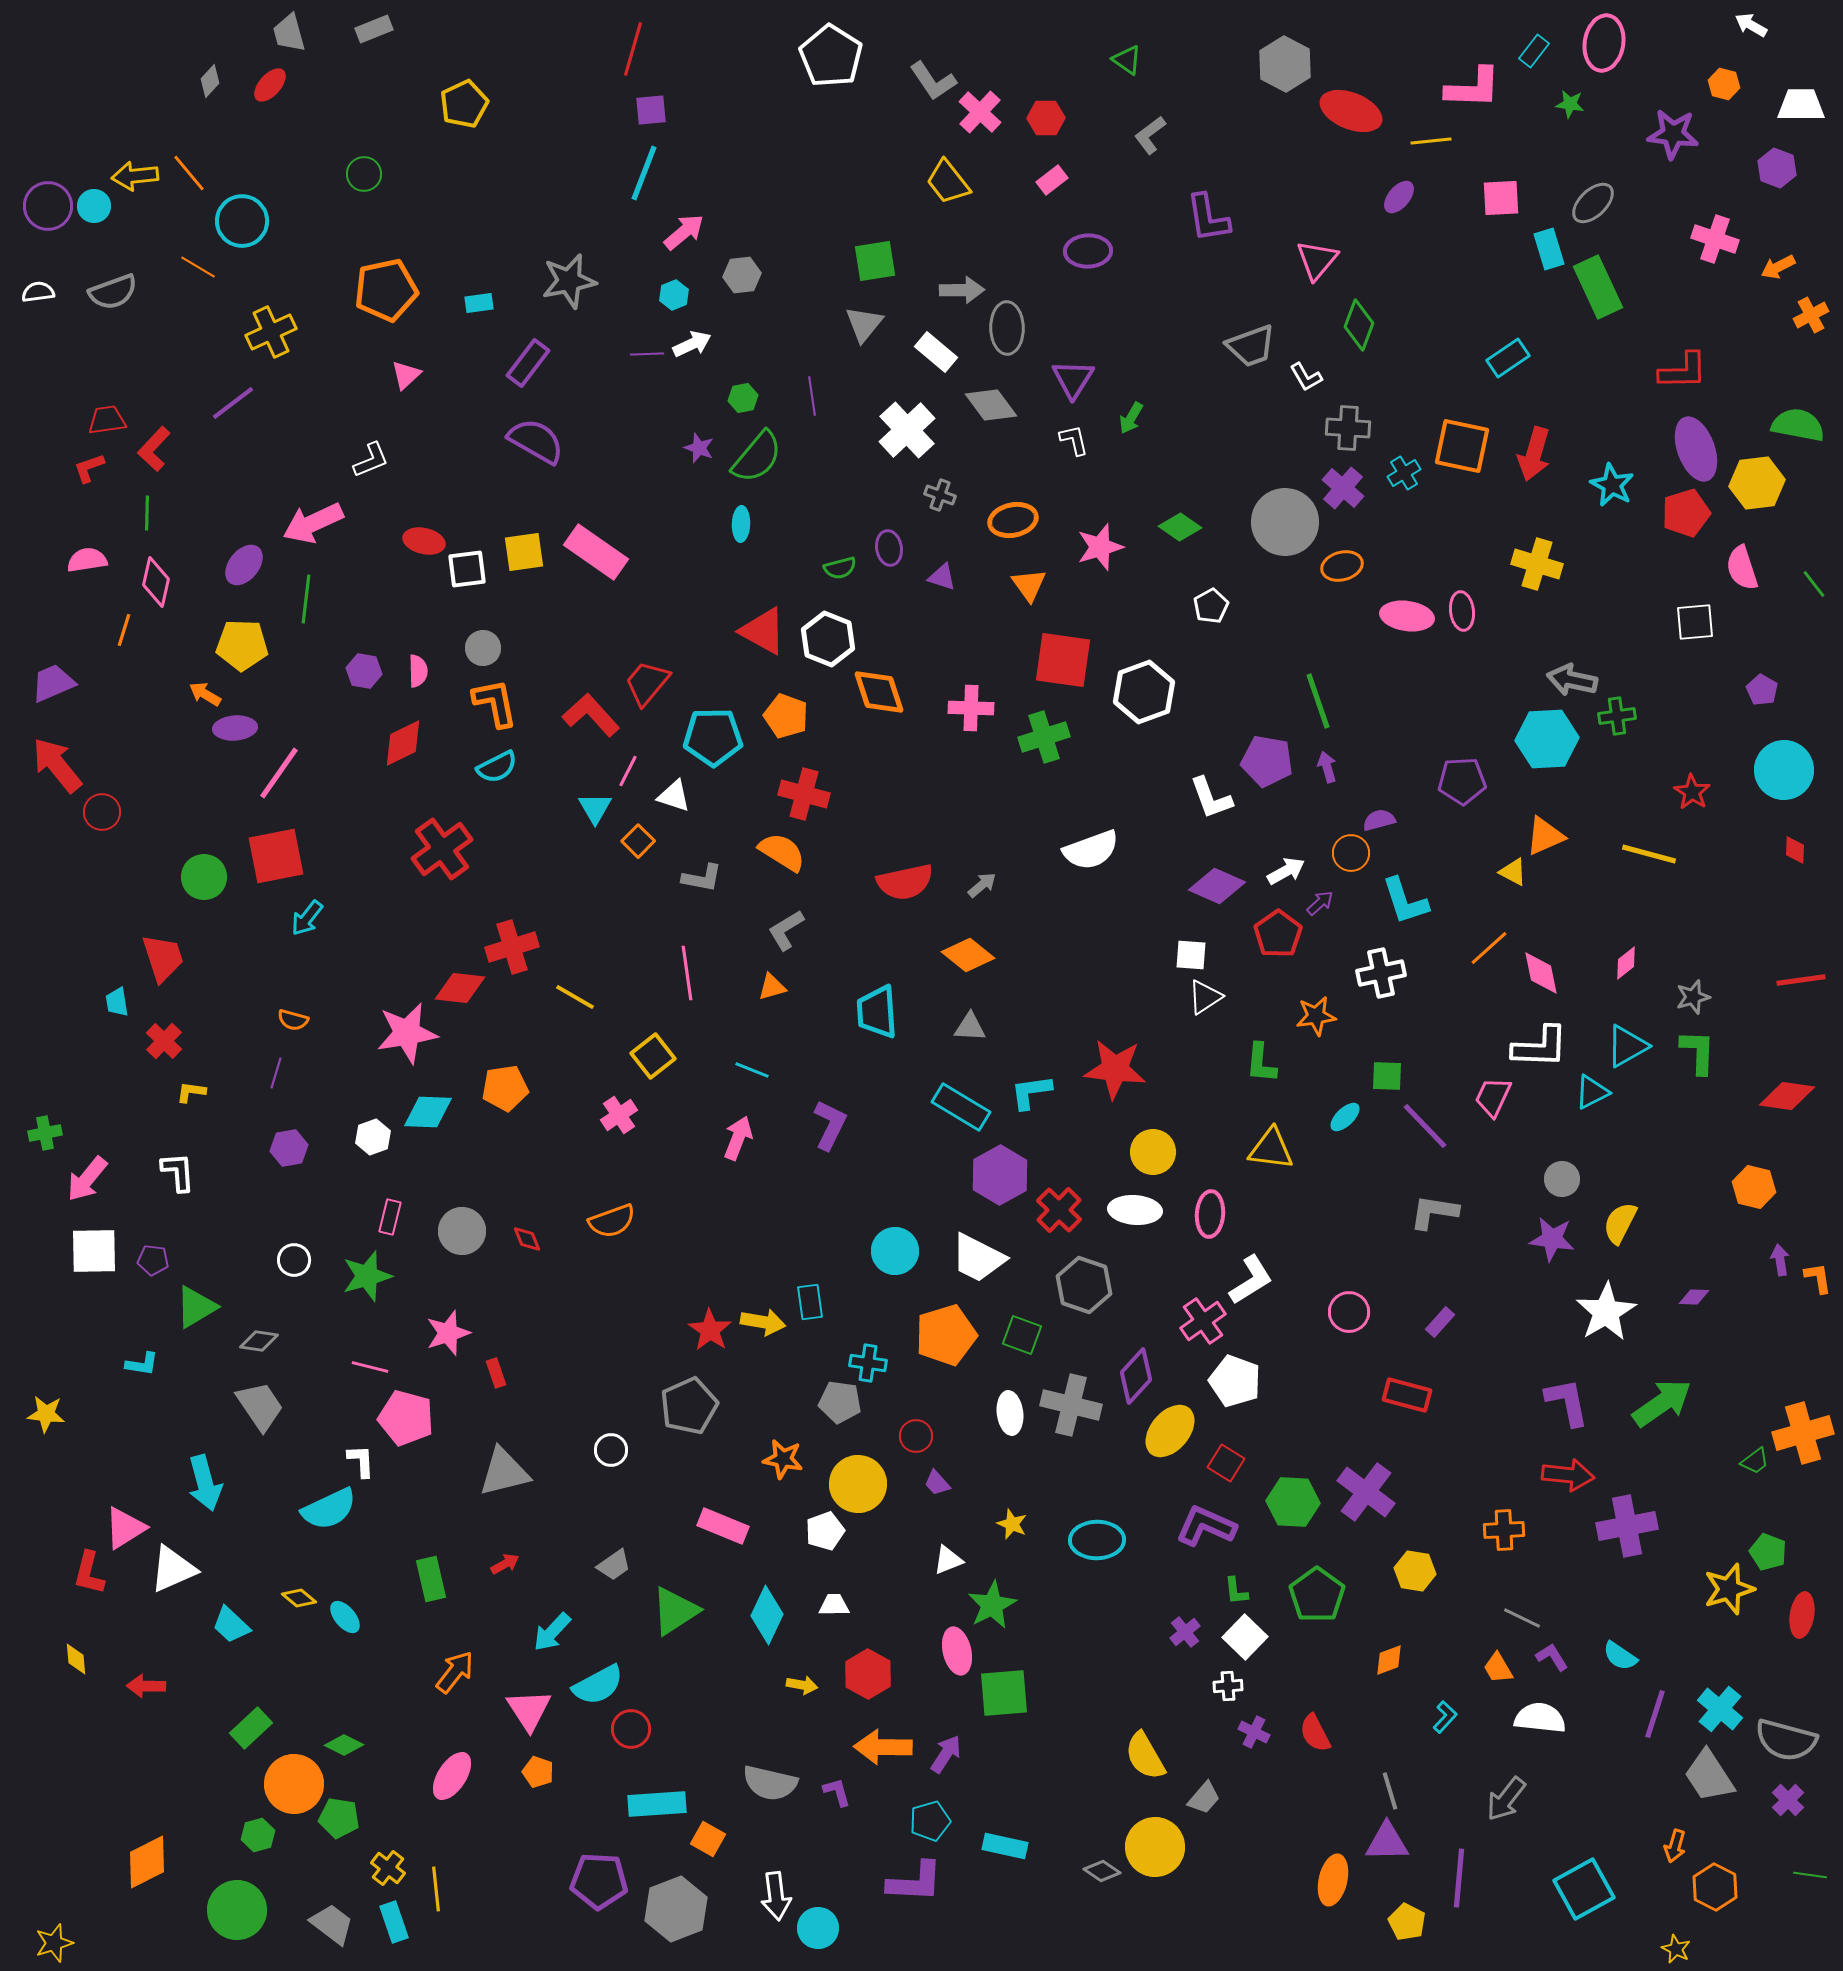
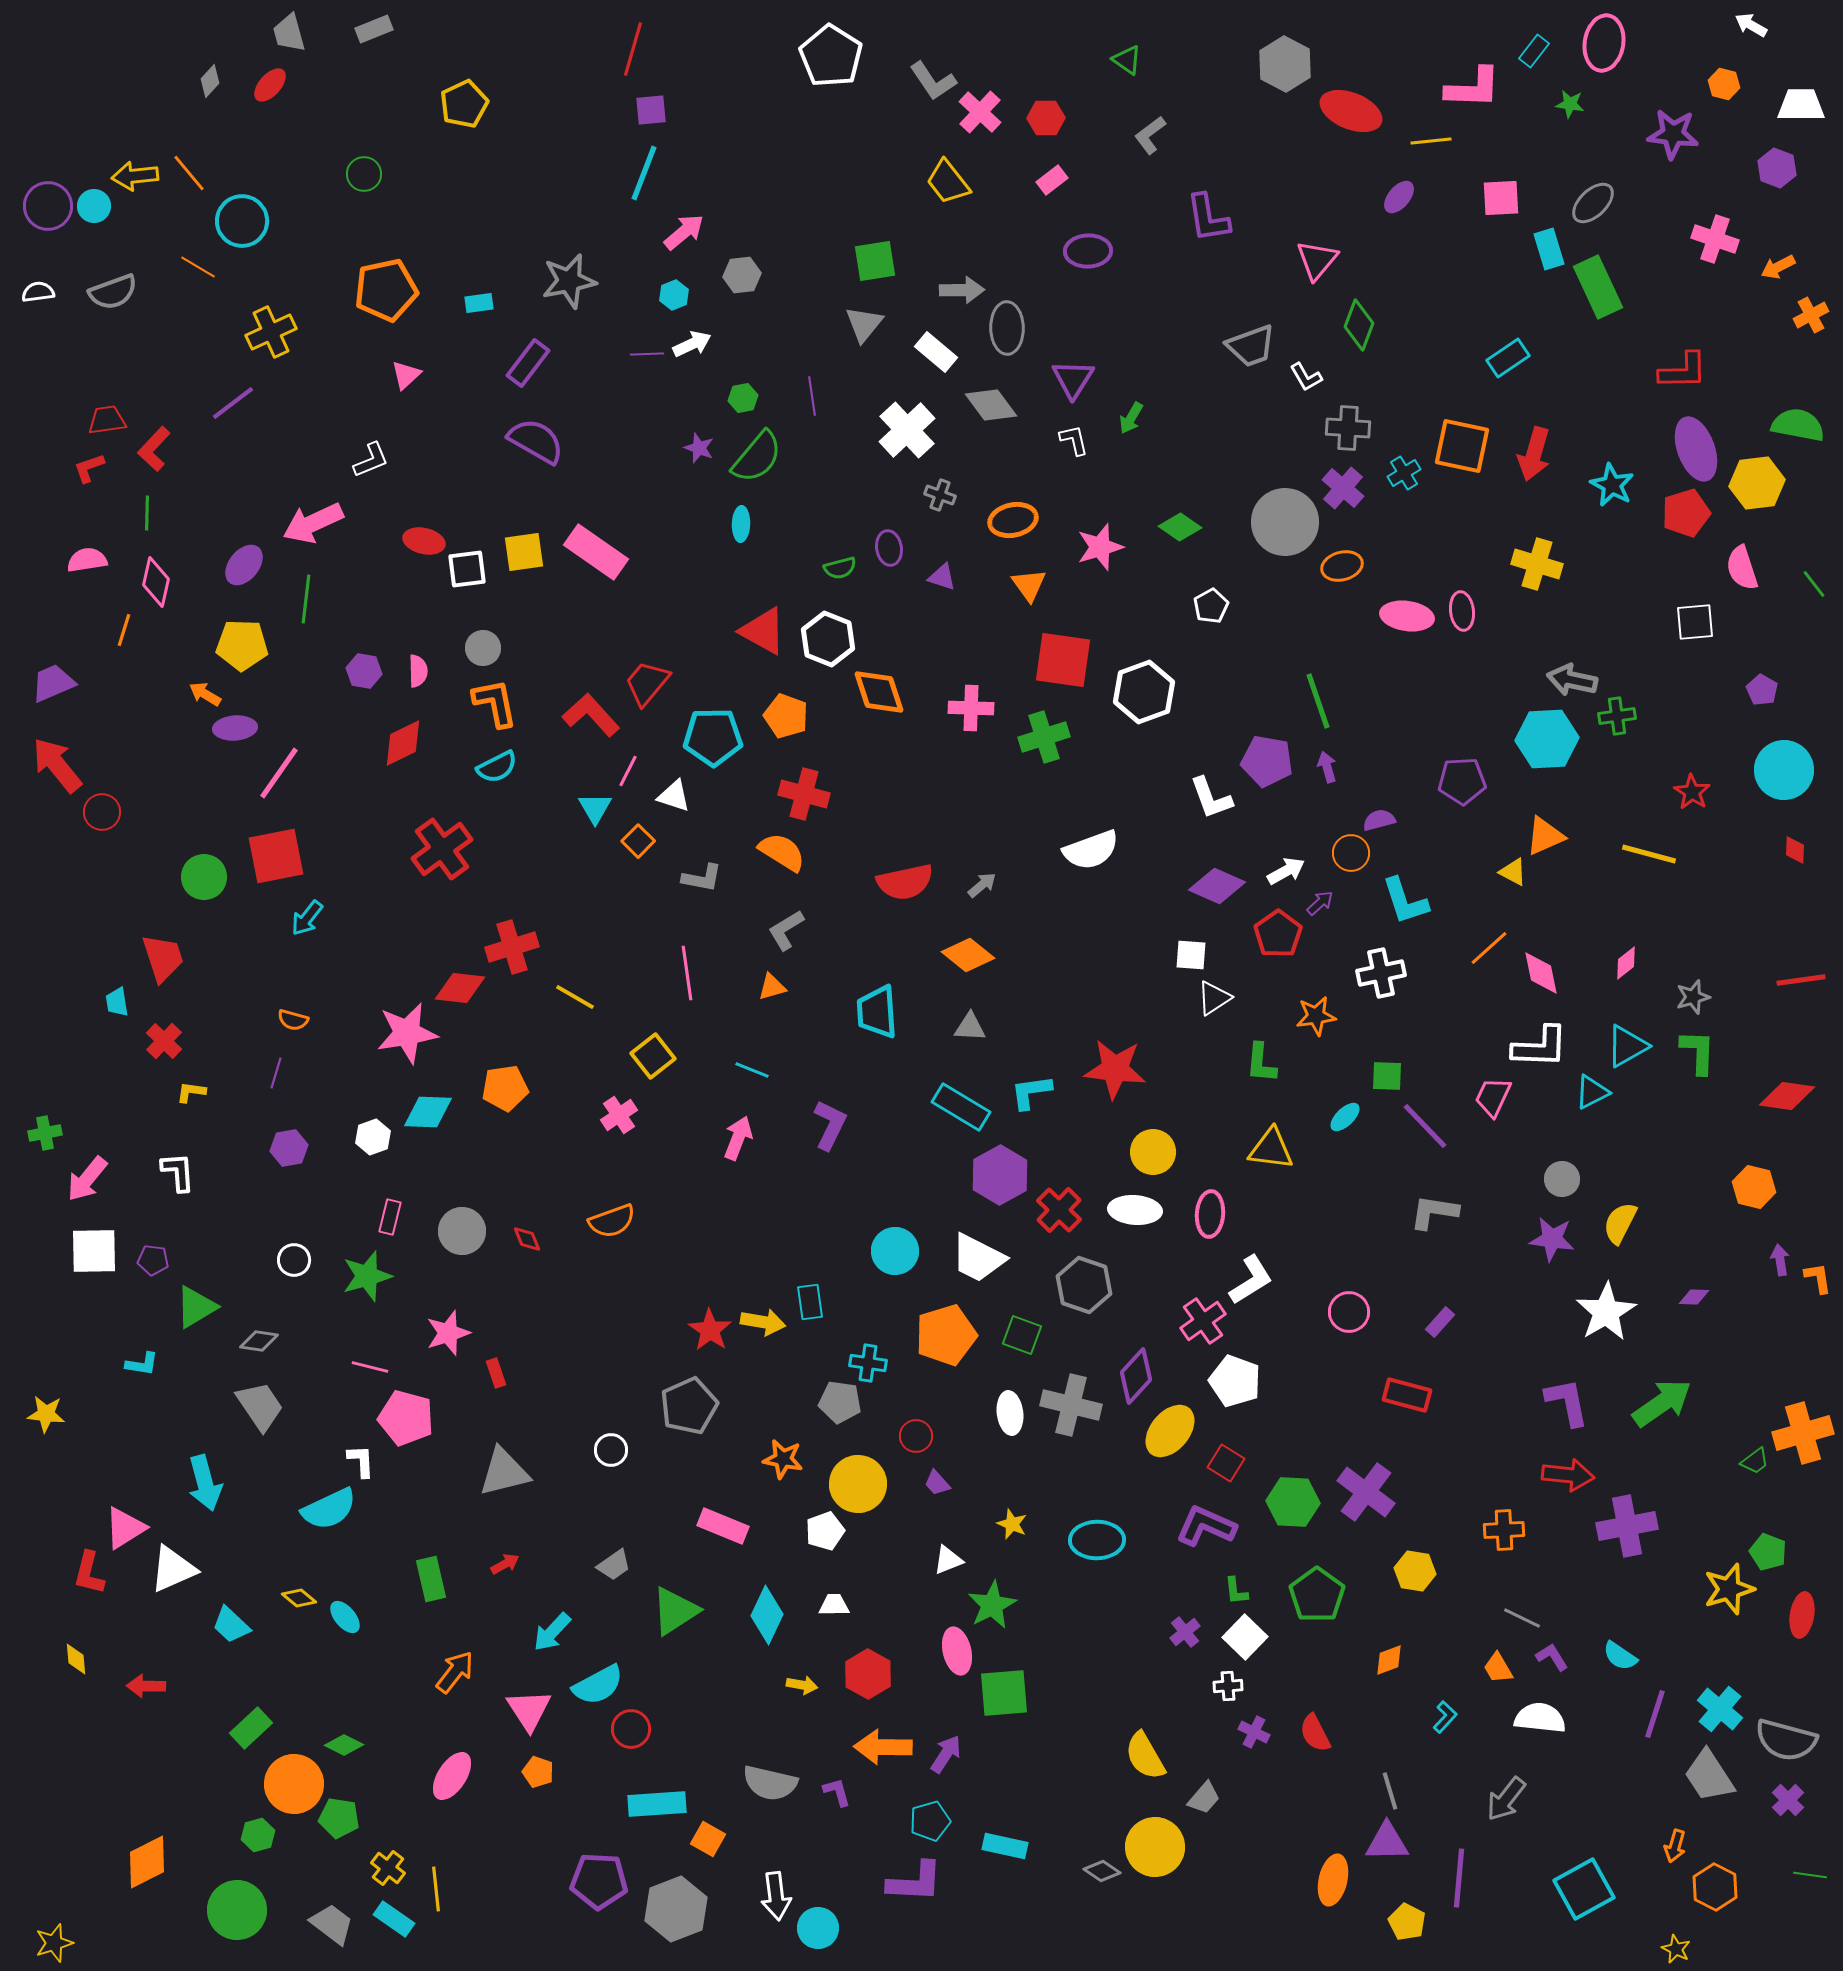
white triangle at (1205, 997): moved 9 px right, 1 px down
cyan rectangle at (394, 1922): moved 3 px up; rotated 36 degrees counterclockwise
